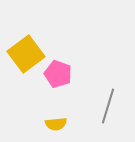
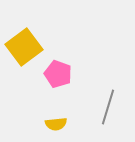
yellow square: moved 2 px left, 7 px up
gray line: moved 1 px down
